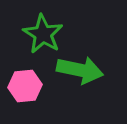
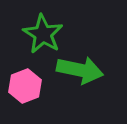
pink hexagon: rotated 16 degrees counterclockwise
